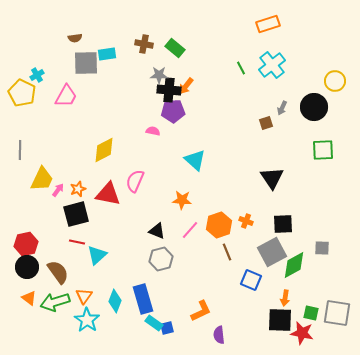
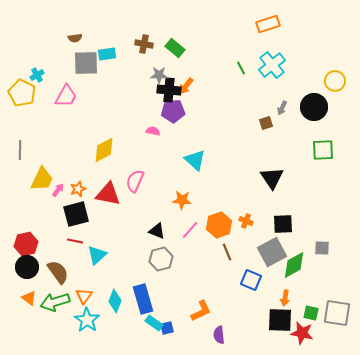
red line at (77, 242): moved 2 px left, 1 px up
